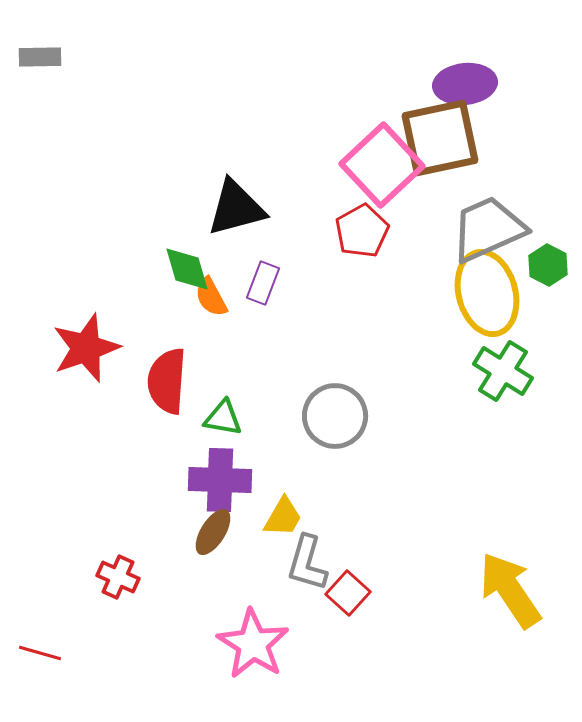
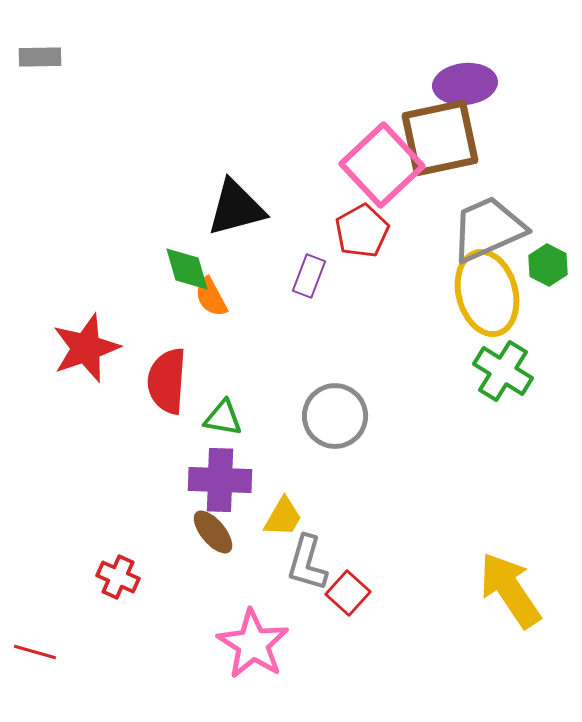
purple rectangle: moved 46 px right, 7 px up
brown ellipse: rotated 72 degrees counterclockwise
red line: moved 5 px left, 1 px up
